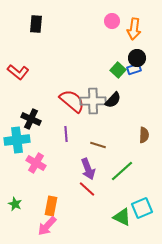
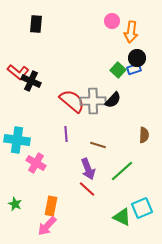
orange arrow: moved 3 px left, 3 px down
black cross: moved 38 px up
cyan cross: rotated 15 degrees clockwise
